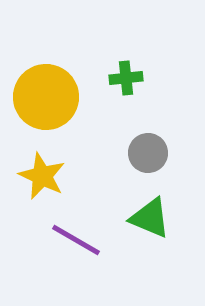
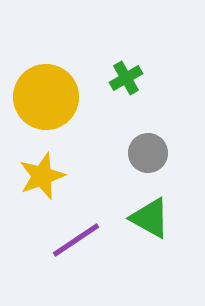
green cross: rotated 24 degrees counterclockwise
yellow star: rotated 27 degrees clockwise
green triangle: rotated 6 degrees clockwise
purple line: rotated 64 degrees counterclockwise
